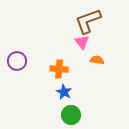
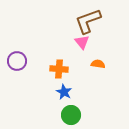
orange semicircle: moved 1 px right, 4 px down
